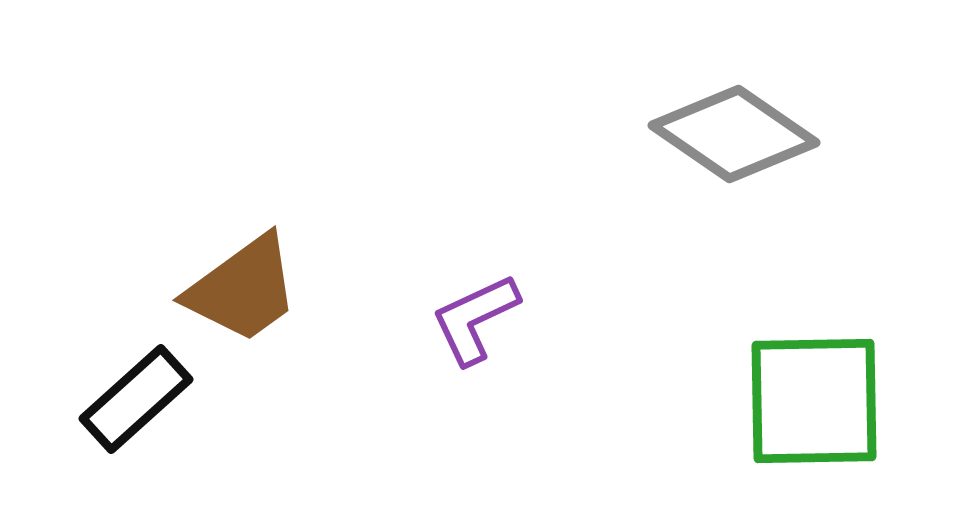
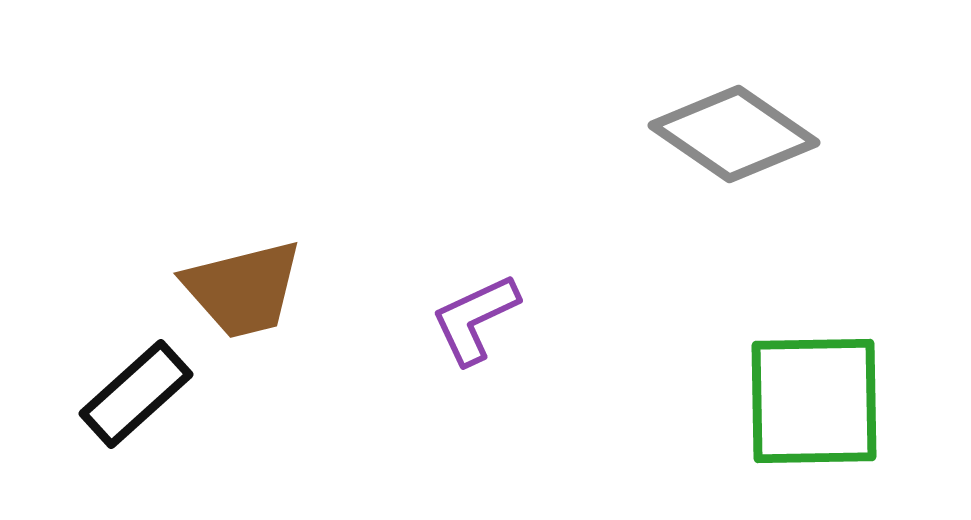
brown trapezoid: rotated 22 degrees clockwise
black rectangle: moved 5 px up
